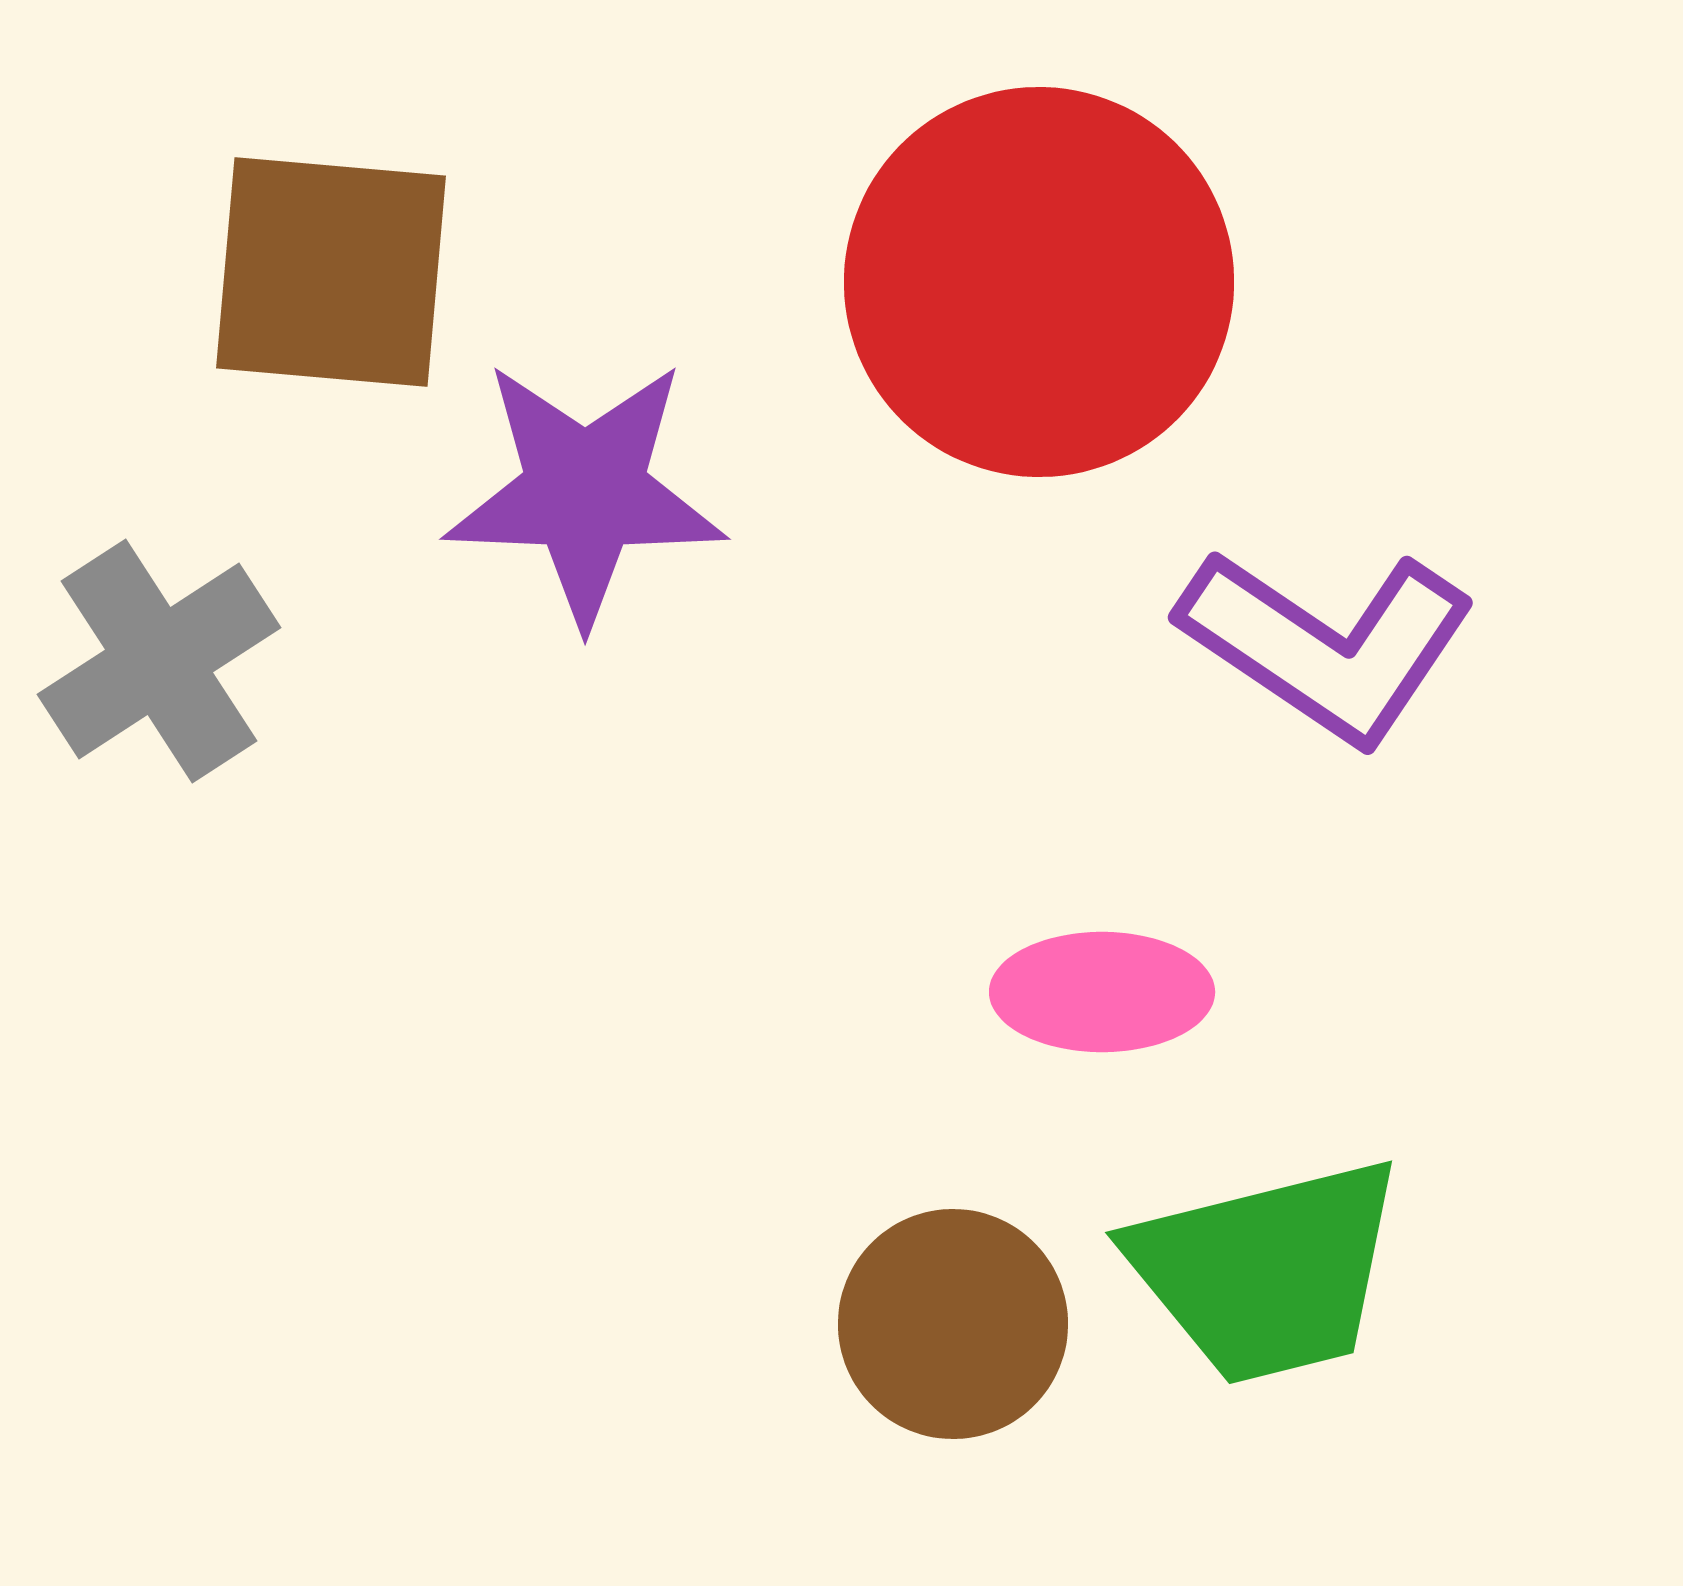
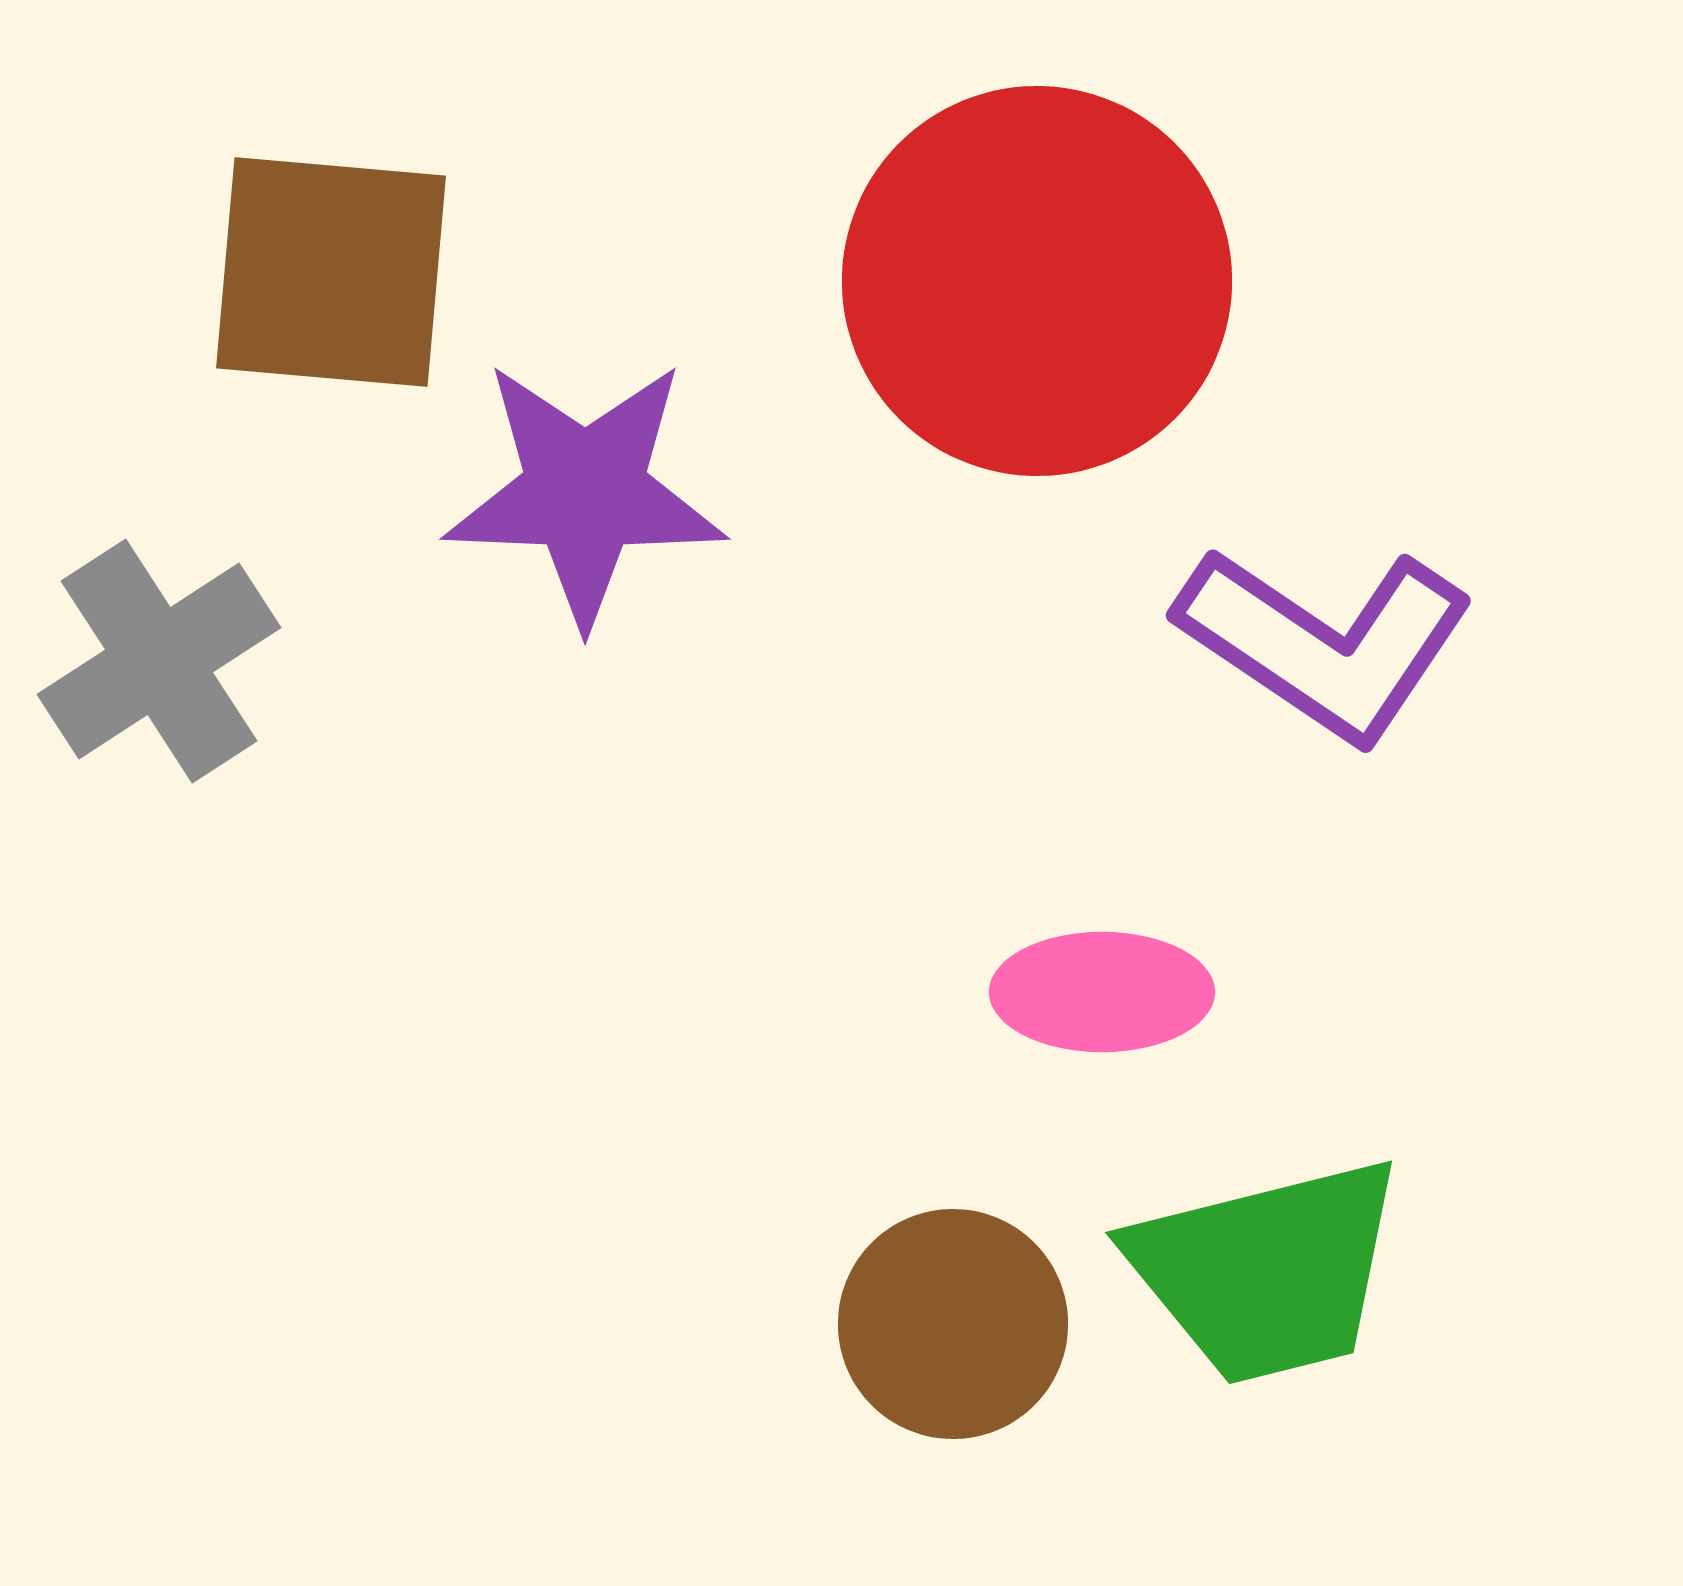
red circle: moved 2 px left, 1 px up
purple L-shape: moved 2 px left, 2 px up
